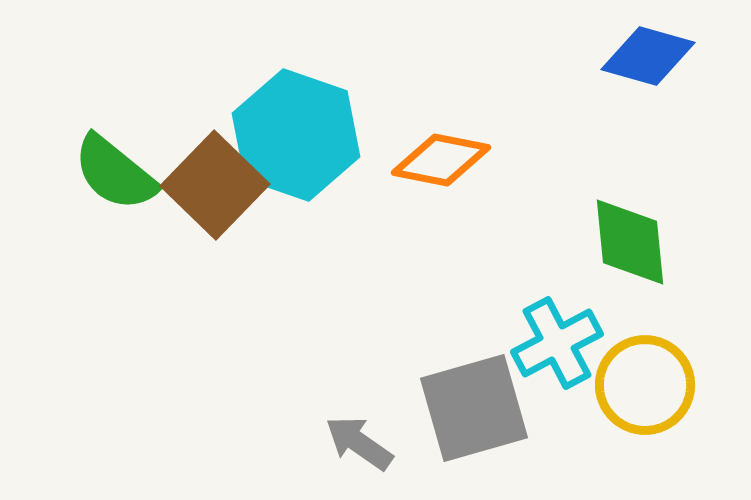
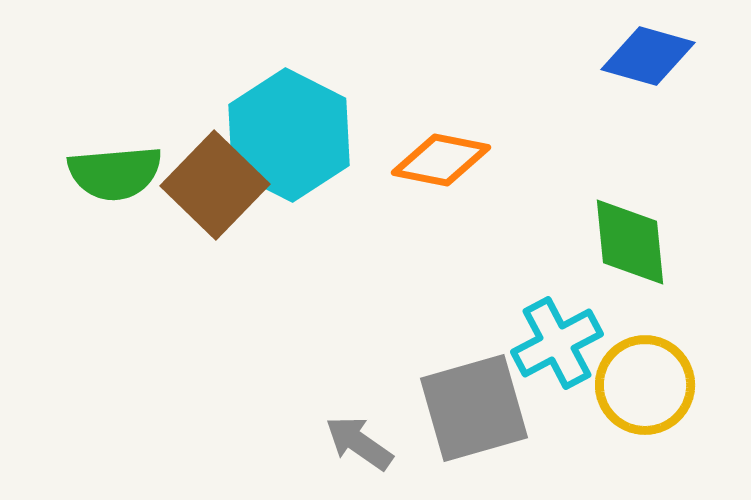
cyan hexagon: moved 7 px left; rotated 8 degrees clockwise
green semicircle: rotated 44 degrees counterclockwise
